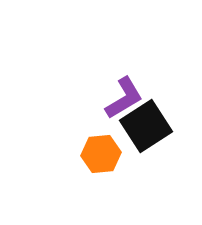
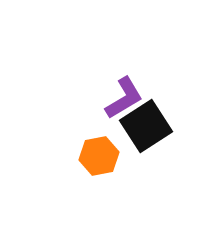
orange hexagon: moved 2 px left, 2 px down; rotated 6 degrees counterclockwise
